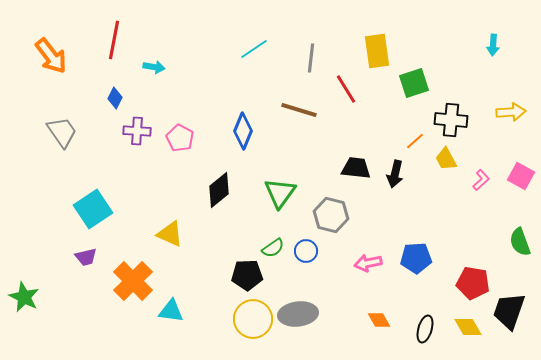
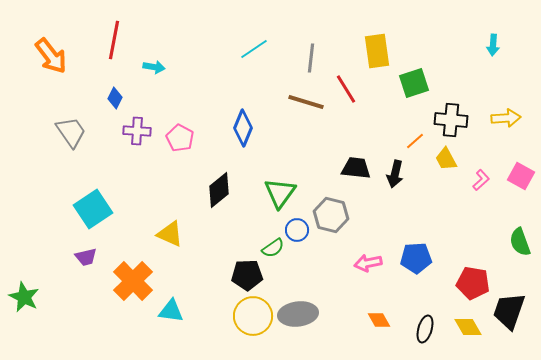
brown line at (299, 110): moved 7 px right, 8 px up
yellow arrow at (511, 112): moved 5 px left, 6 px down
blue diamond at (243, 131): moved 3 px up
gray trapezoid at (62, 132): moved 9 px right
blue circle at (306, 251): moved 9 px left, 21 px up
yellow circle at (253, 319): moved 3 px up
